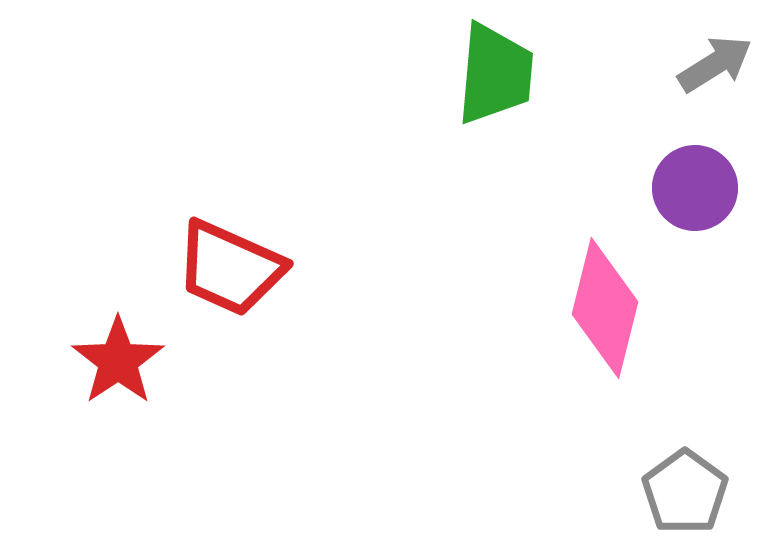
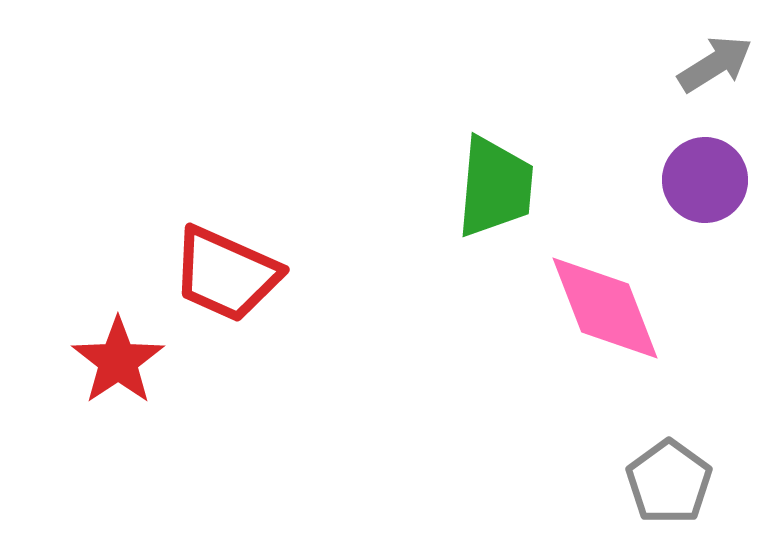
green trapezoid: moved 113 px down
purple circle: moved 10 px right, 8 px up
red trapezoid: moved 4 px left, 6 px down
pink diamond: rotated 35 degrees counterclockwise
gray pentagon: moved 16 px left, 10 px up
